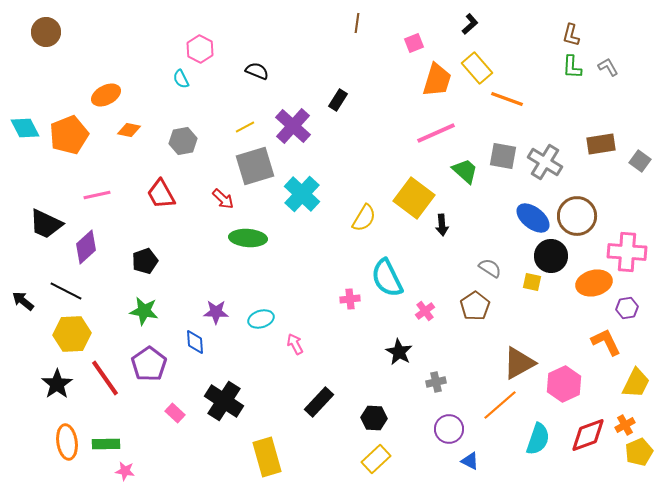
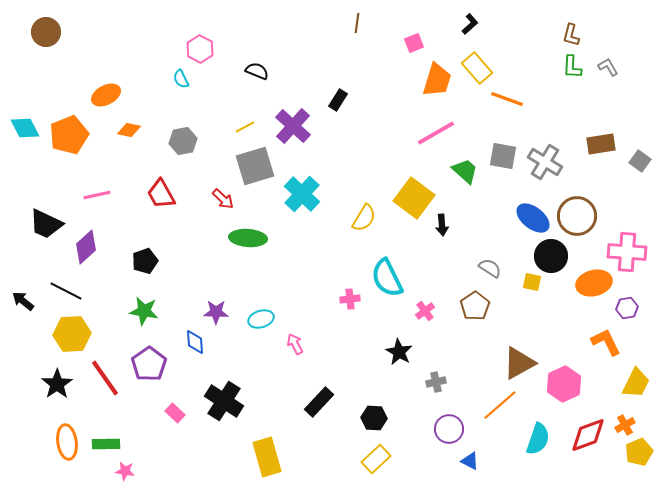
pink line at (436, 133): rotated 6 degrees counterclockwise
